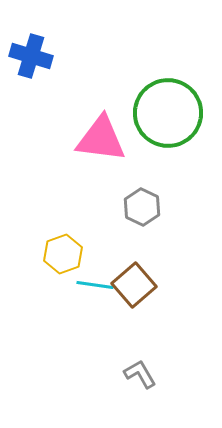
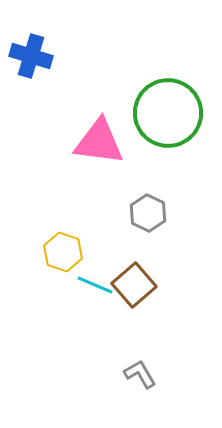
pink triangle: moved 2 px left, 3 px down
gray hexagon: moved 6 px right, 6 px down
yellow hexagon: moved 2 px up; rotated 21 degrees counterclockwise
cyan line: rotated 15 degrees clockwise
